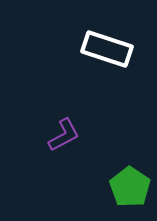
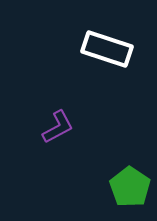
purple L-shape: moved 6 px left, 8 px up
